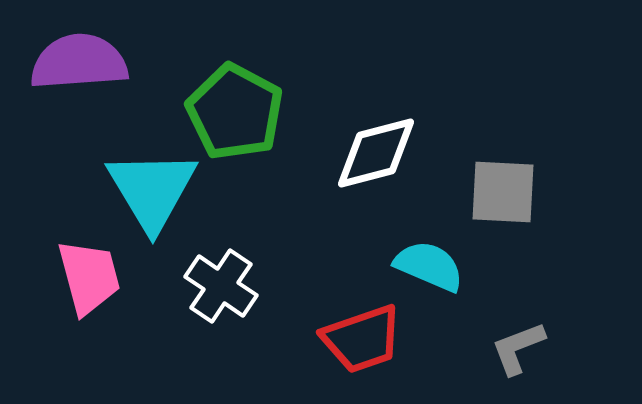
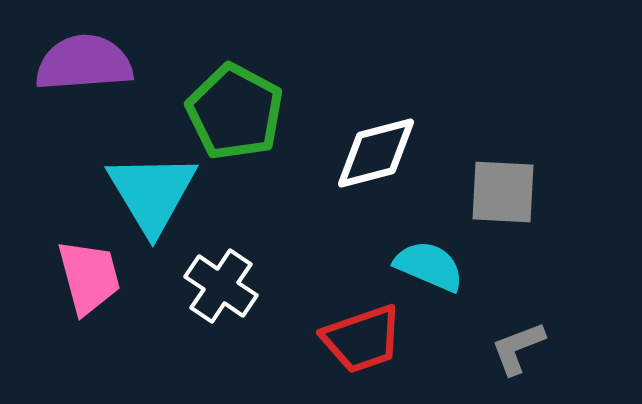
purple semicircle: moved 5 px right, 1 px down
cyan triangle: moved 3 px down
